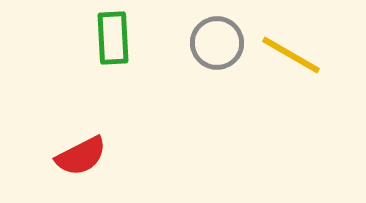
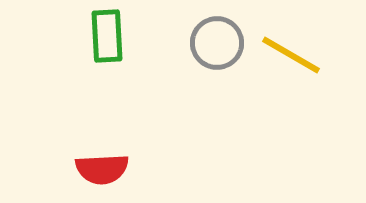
green rectangle: moved 6 px left, 2 px up
red semicircle: moved 21 px right, 13 px down; rotated 24 degrees clockwise
